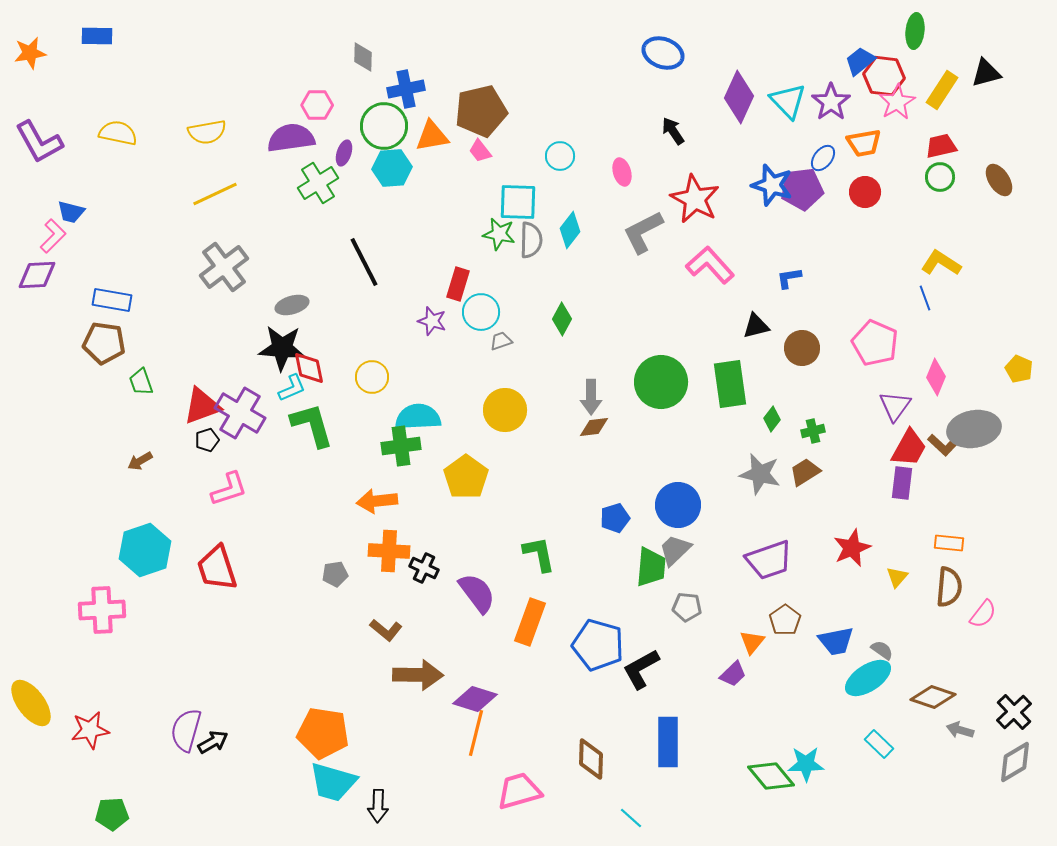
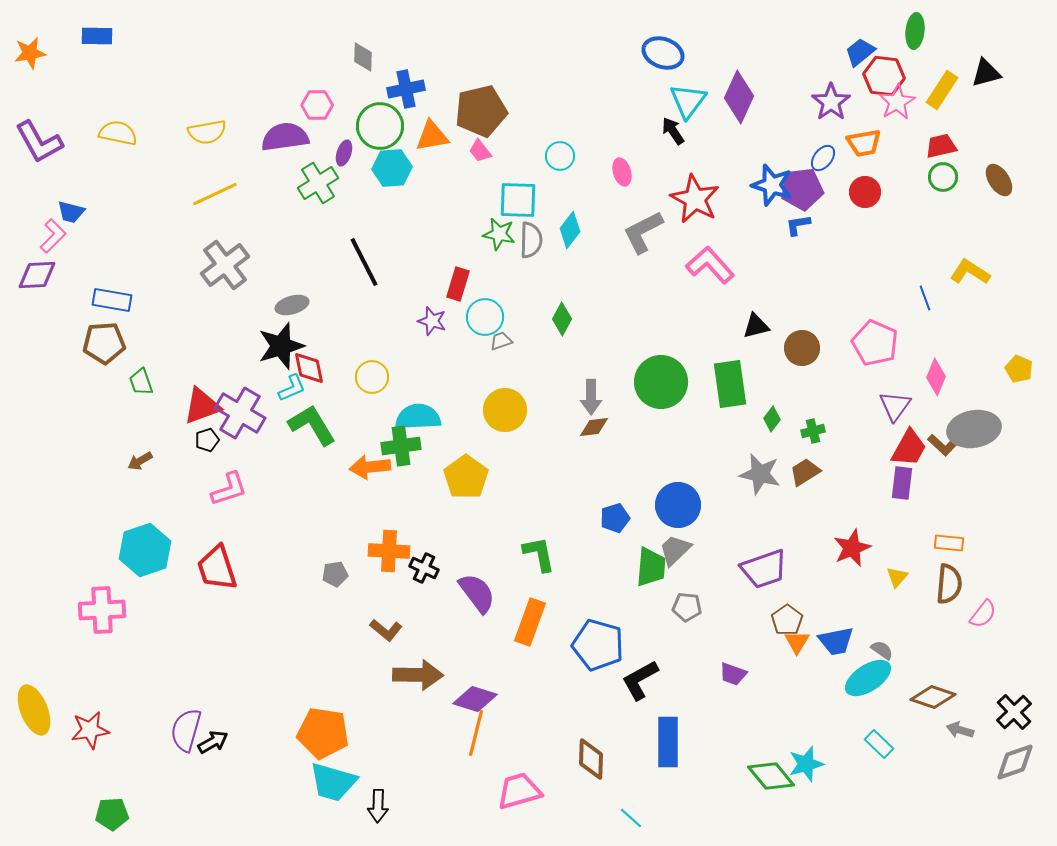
blue trapezoid at (860, 61): moved 9 px up
cyan triangle at (788, 101): moved 100 px left; rotated 21 degrees clockwise
green circle at (384, 126): moved 4 px left
purple semicircle at (291, 138): moved 6 px left, 1 px up
green circle at (940, 177): moved 3 px right
cyan square at (518, 202): moved 2 px up
yellow L-shape at (941, 263): moved 29 px right, 9 px down
gray cross at (224, 267): moved 1 px right, 2 px up
blue L-shape at (789, 278): moved 9 px right, 53 px up
cyan circle at (481, 312): moved 4 px right, 5 px down
brown pentagon at (104, 343): rotated 12 degrees counterclockwise
black star at (282, 348): moved 1 px left, 2 px up; rotated 21 degrees counterclockwise
green L-shape at (312, 425): rotated 15 degrees counterclockwise
orange arrow at (377, 501): moved 7 px left, 34 px up
purple trapezoid at (769, 560): moved 5 px left, 9 px down
brown semicircle at (949, 587): moved 3 px up
brown pentagon at (785, 620): moved 2 px right
orange triangle at (752, 642): moved 45 px right; rotated 8 degrees counterclockwise
black L-shape at (641, 669): moved 1 px left, 11 px down
purple trapezoid at (733, 674): rotated 64 degrees clockwise
yellow ellipse at (31, 703): moved 3 px right, 7 px down; rotated 15 degrees clockwise
gray diamond at (1015, 762): rotated 12 degrees clockwise
cyan star at (806, 764): rotated 15 degrees counterclockwise
